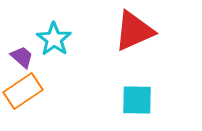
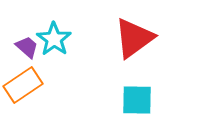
red triangle: moved 7 px down; rotated 12 degrees counterclockwise
purple trapezoid: moved 5 px right, 10 px up
orange rectangle: moved 6 px up
